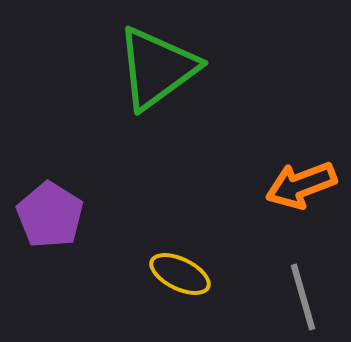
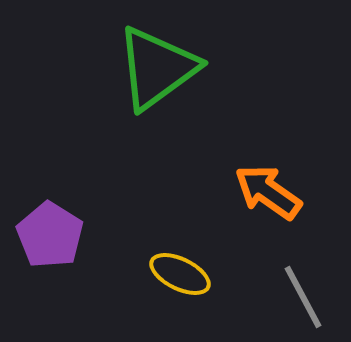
orange arrow: moved 33 px left, 7 px down; rotated 56 degrees clockwise
purple pentagon: moved 20 px down
gray line: rotated 12 degrees counterclockwise
